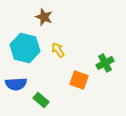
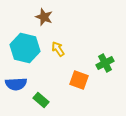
yellow arrow: moved 1 px up
